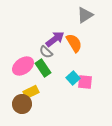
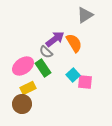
cyan square: moved 3 px up
yellow rectangle: moved 3 px left, 4 px up
